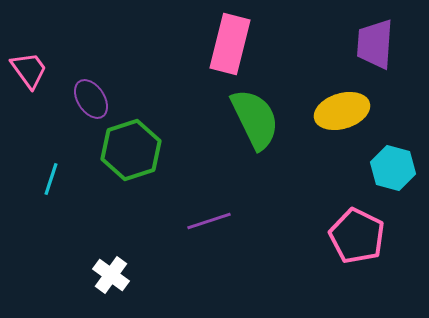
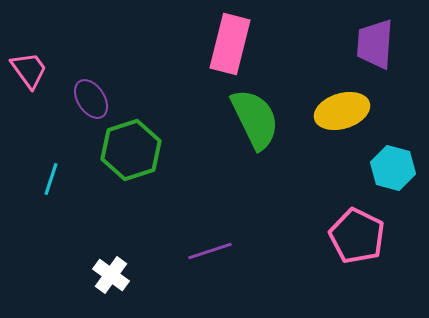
purple line: moved 1 px right, 30 px down
